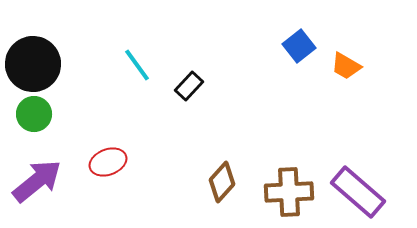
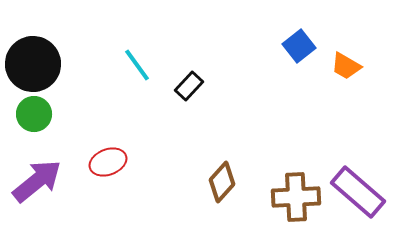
brown cross: moved 7 px right, 5 px down
